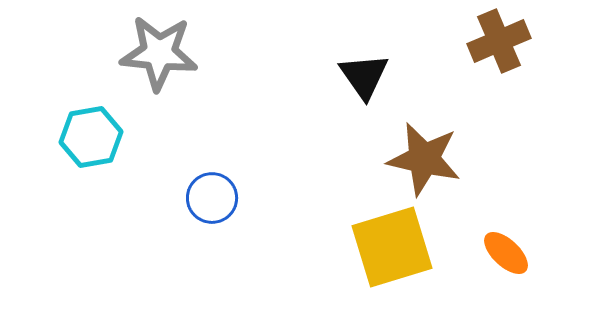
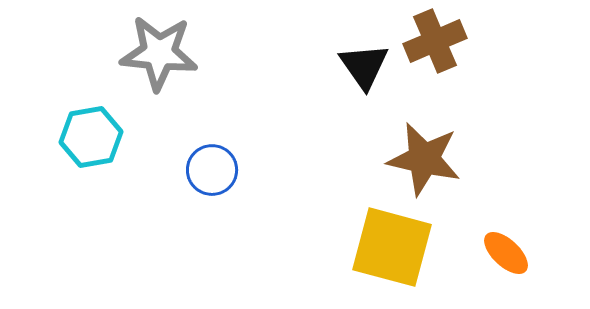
brown cross: moved 64 px left
black triangle: moved 10 px up
blue circle: moved 28 px up
yellow square: rotated 32 degrees clockwise
